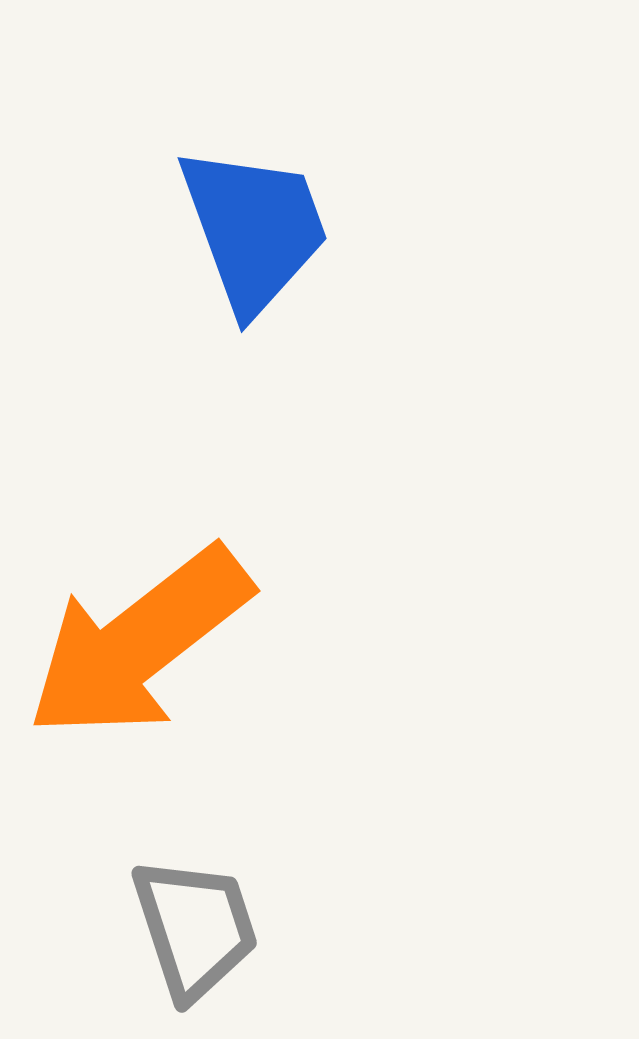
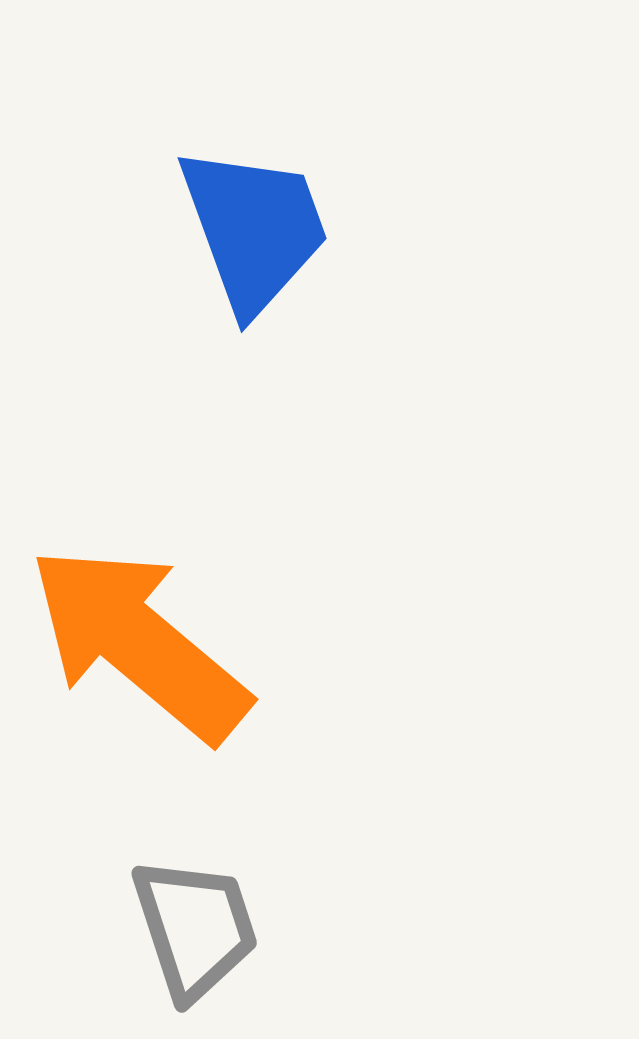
orange arrow: rotated 78 degrees clockwise
